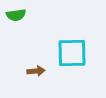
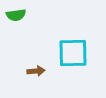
cyan square: moved 1 px right
